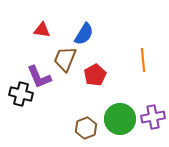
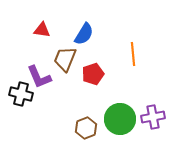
orange line: moved 10 px left, 6 px up
red pentagon: moved 2 px left, 1 px up; rotated 10 degrees clockwise
